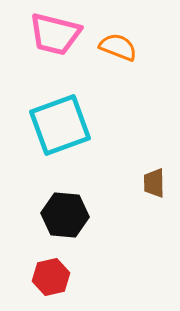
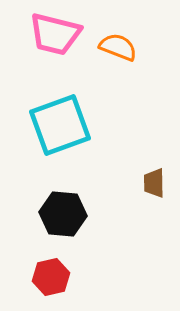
black hexagon: moved 2 px left, 1 px up
